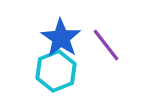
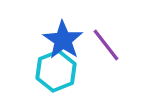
blue star: moved 2 px right, 2 px down
